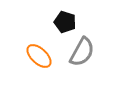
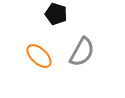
black pentagon: moved 9 px left, 8 px up
